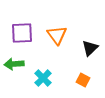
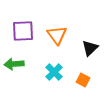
purple square: moved 1 px right, 2 px up
cyan cross: moved 11 px right, 6 px up
